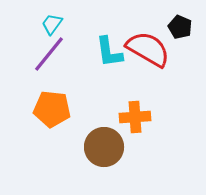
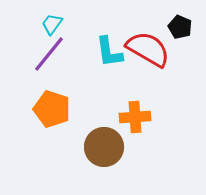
orange pentagon: rotated 12 degrees clockwise
